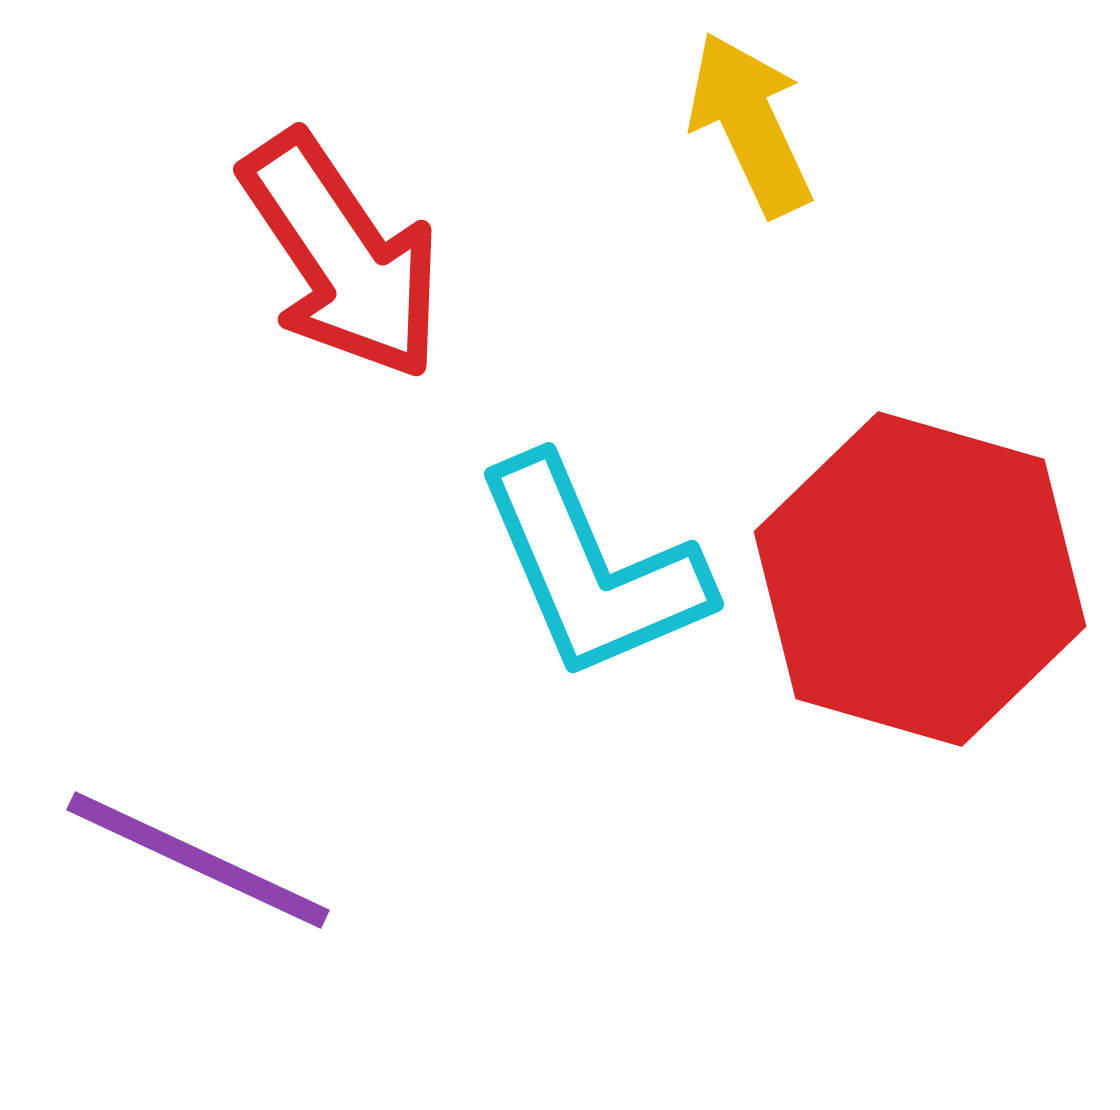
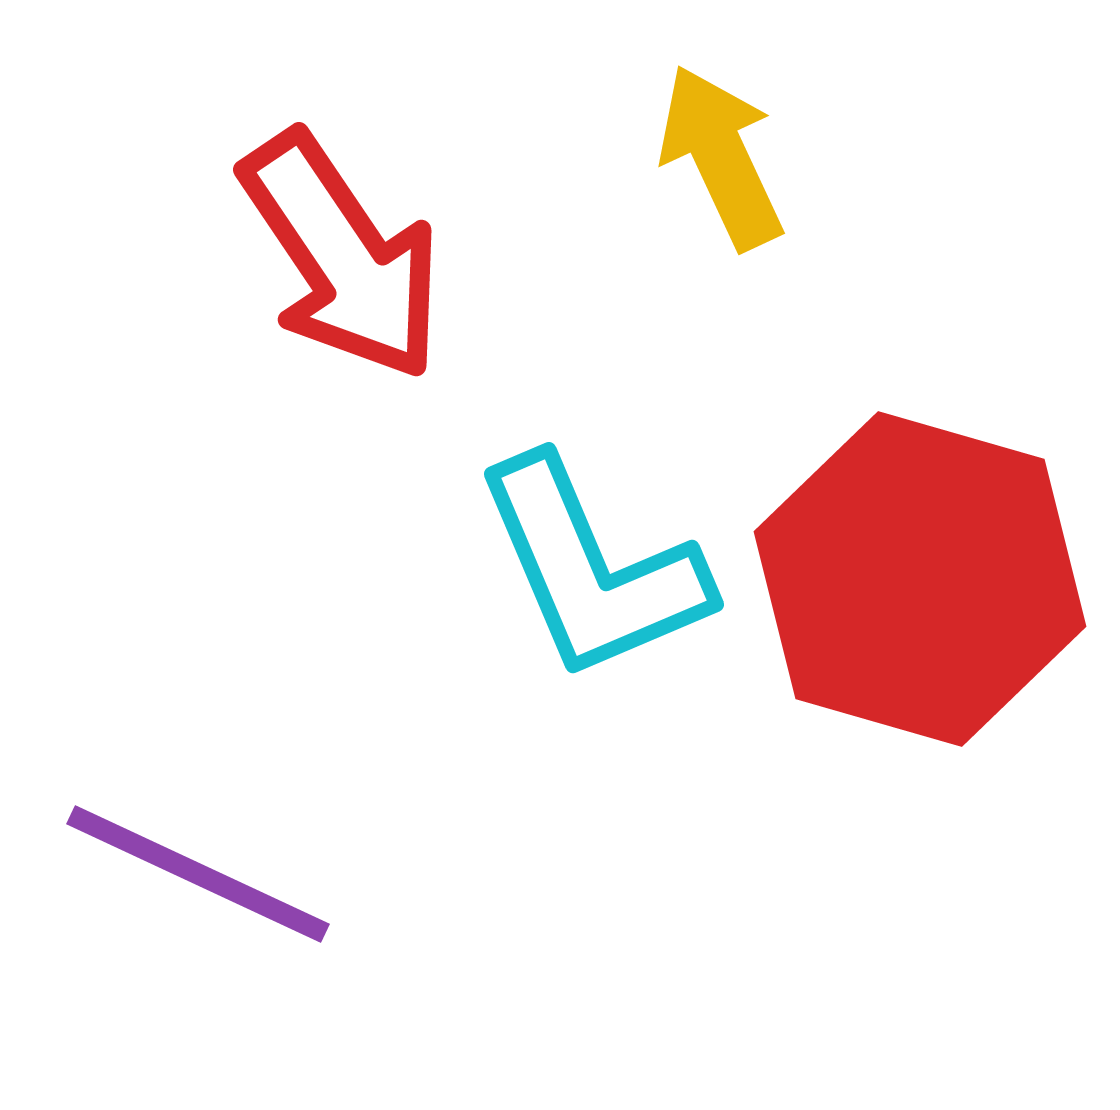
yellow arrow: moved 29 px left, 33 px down
purple line: moved 14 px down
